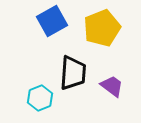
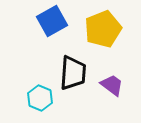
yellow pentagon: moved 1 px right, 1 px down
purple trapezoid: moved 1 px up
cyan hexagon: rotated 15 degrees counterclockwise
